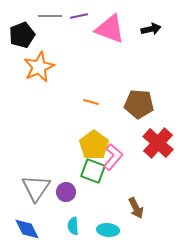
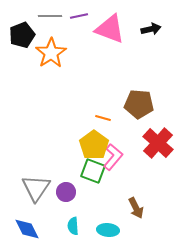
orange star: moved 12 px right, 14 px up; rotated 8 degrees counterclockwise
orange line: moved 12 px right, 16 px down
